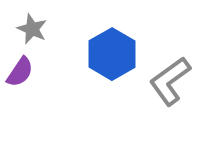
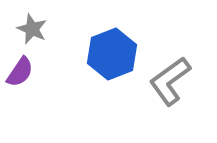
blue hexagon: rotated 9 degrees clockwise
